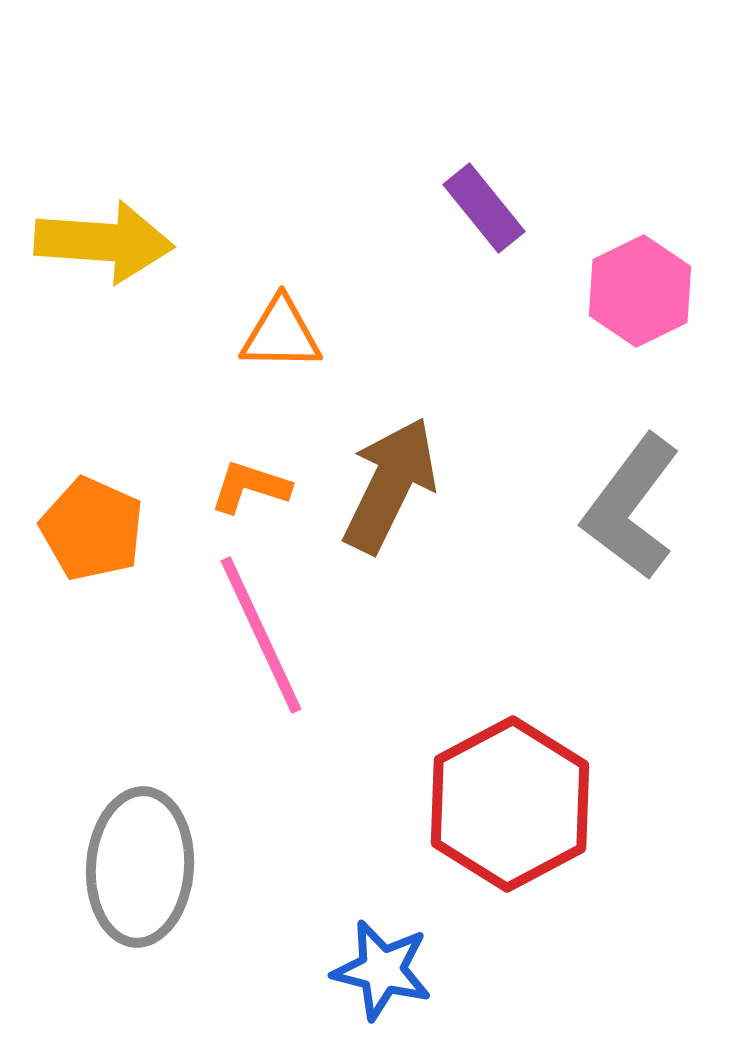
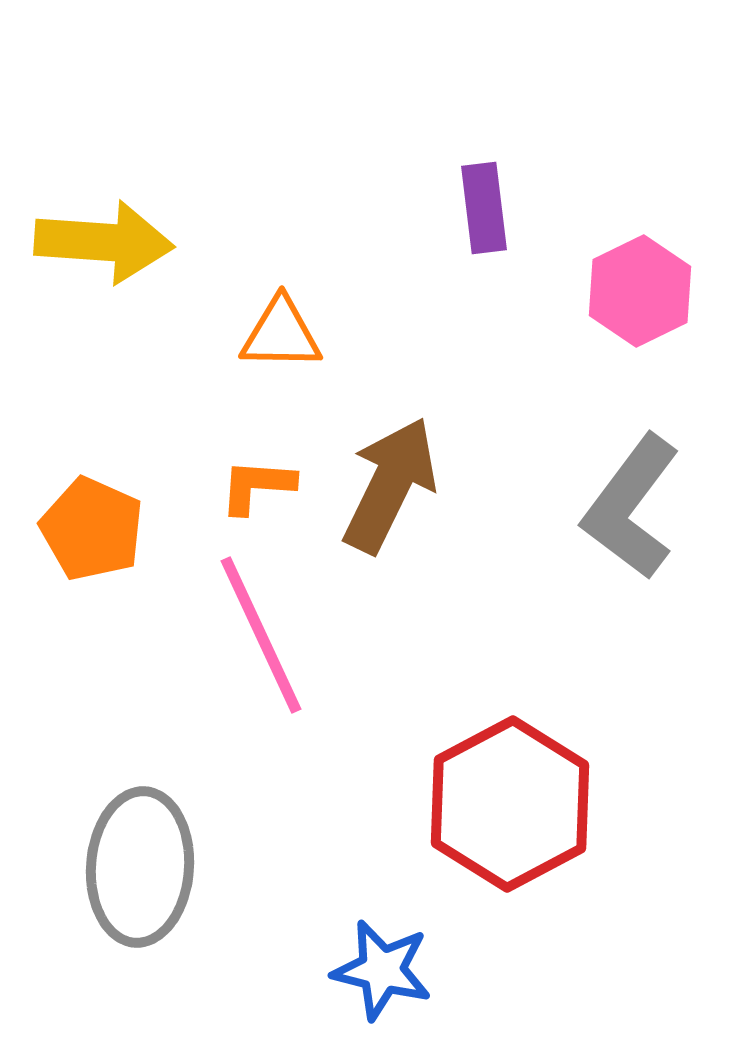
purple rectangle: rotated 32 degrees clockwise
orange L-shape: moved 7 px right, 1 px up; rotated 14 degrees counterclockwise
